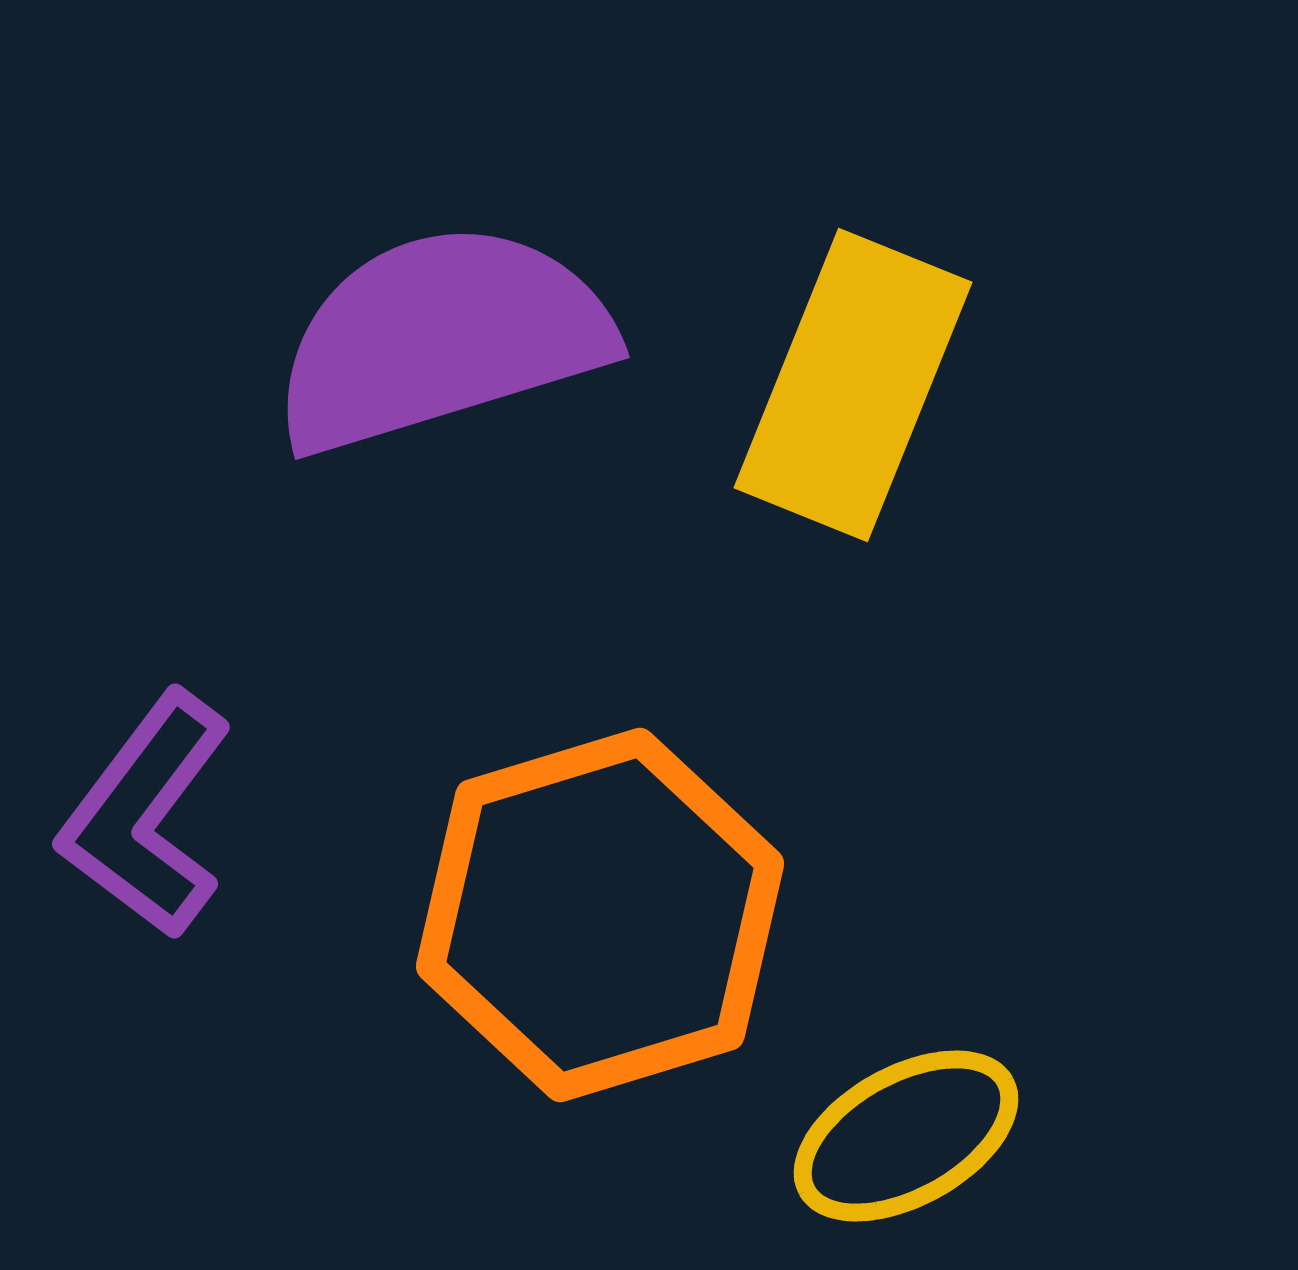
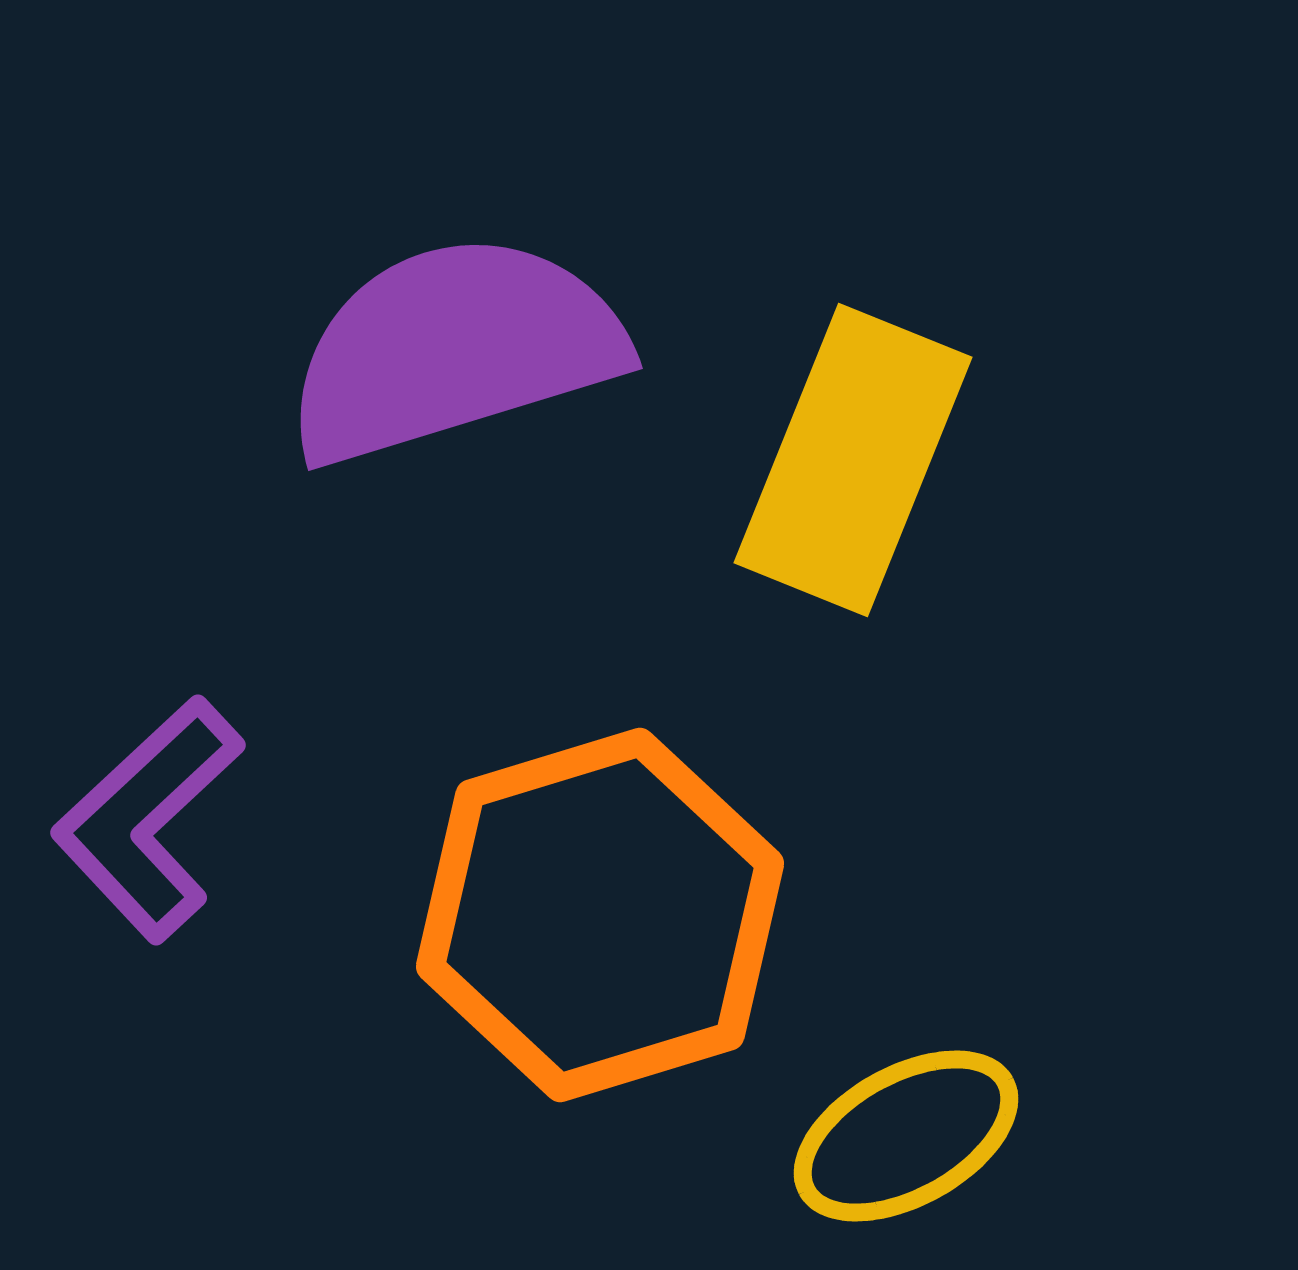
purple semicircle: moved 13 px right, 11 px down
yellow rectangle: moved 75 px down
purple L-shape: moved 2 px right, 4 px down; rotated 10 degrees clockwise
